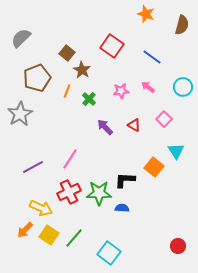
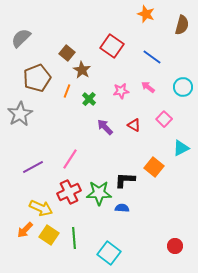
cyan triangle: moved 5 px right, 3 px up; rotated 36 degrees clockwise
green line: rotated 45 degrees counterclockwise
red circle: moved 3 px left
